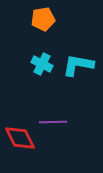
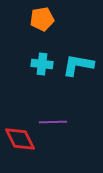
orange pentagon: moved 1 px left
cyan cross: rotated 20 degrees counterclockwise
red diamond: moved 1 px down
